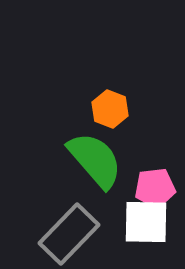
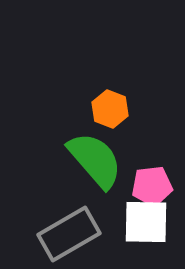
pink pentagon: moved 3 px left, 2 px up
gray rectangle: rotated 16 degrees clockwise
